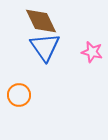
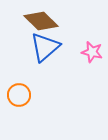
brown diamond: rotated 20 degrees counterclockwise
blue triangle: rotated 24 degrees clockwise
